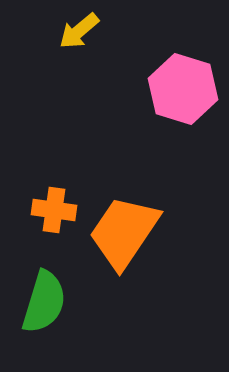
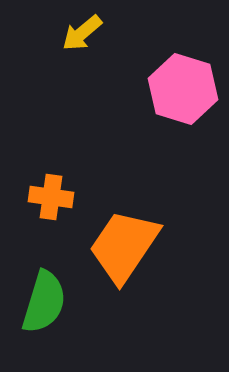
yellow arrow: moved 3 px right, 2 px down
orange cross: moved 3 px left, 13 px up
orange trapezoid: moved 14 px down
